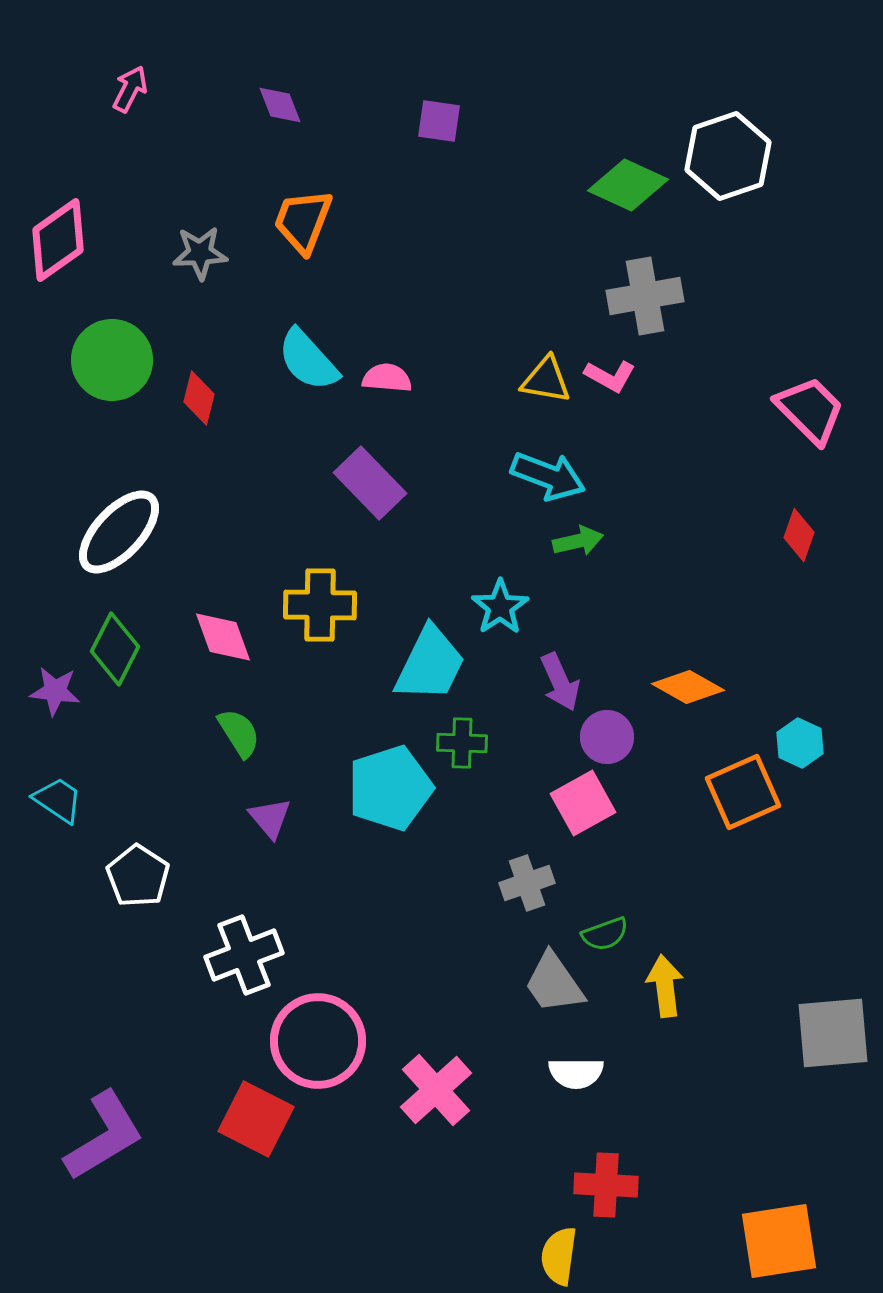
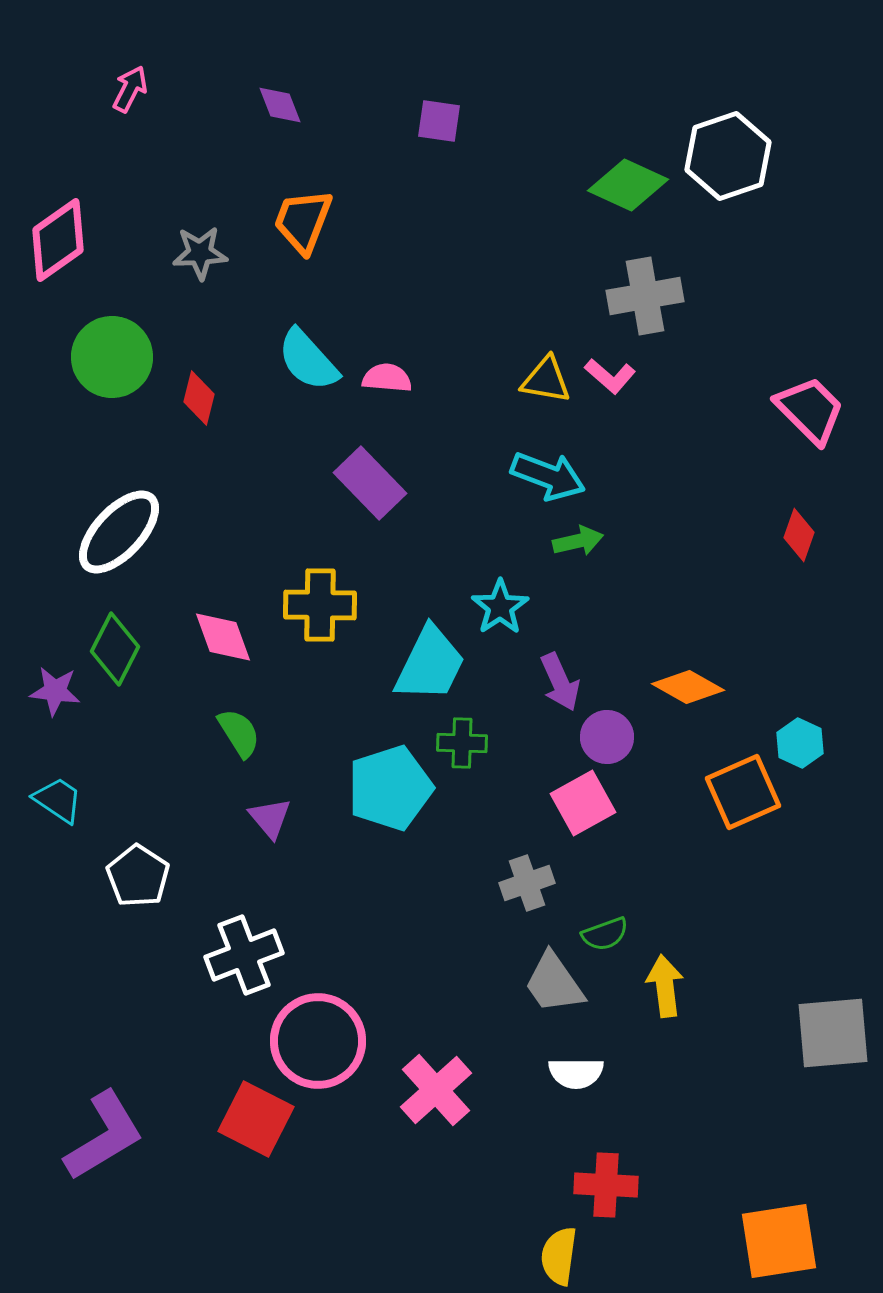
green circle at (112, 360): moved 3 px up
pink L-shape at (610, 376): rotated 12 degrees clockwise
